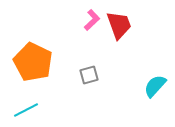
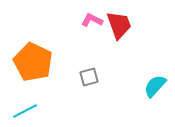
pink L-shape: rotated 110 degrees counterclockwise
gray square: moved 2 px down
cyan line: moved 1 px left, 1 px down
